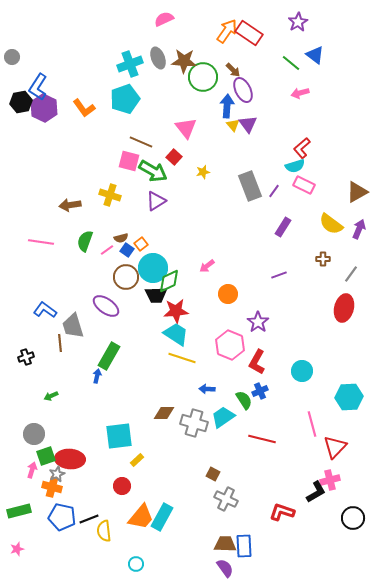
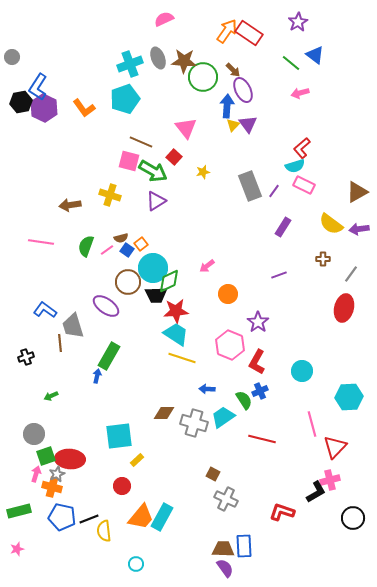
yellow triangle at (233, 125): rotated 24 degrees clockwise
purple arrow at (359, 229): rotated 120 degrees counterclockwise
green semicircle at (85, 241): moved 1 px right, 5 px down
brown circle at (126, 277): moved 2 px right, 5 px down
pink arrow at (32, 470): moved 4 px right, 4 px down
brown trapezoid at (225, 544): moved 2 px left, 5 px down
